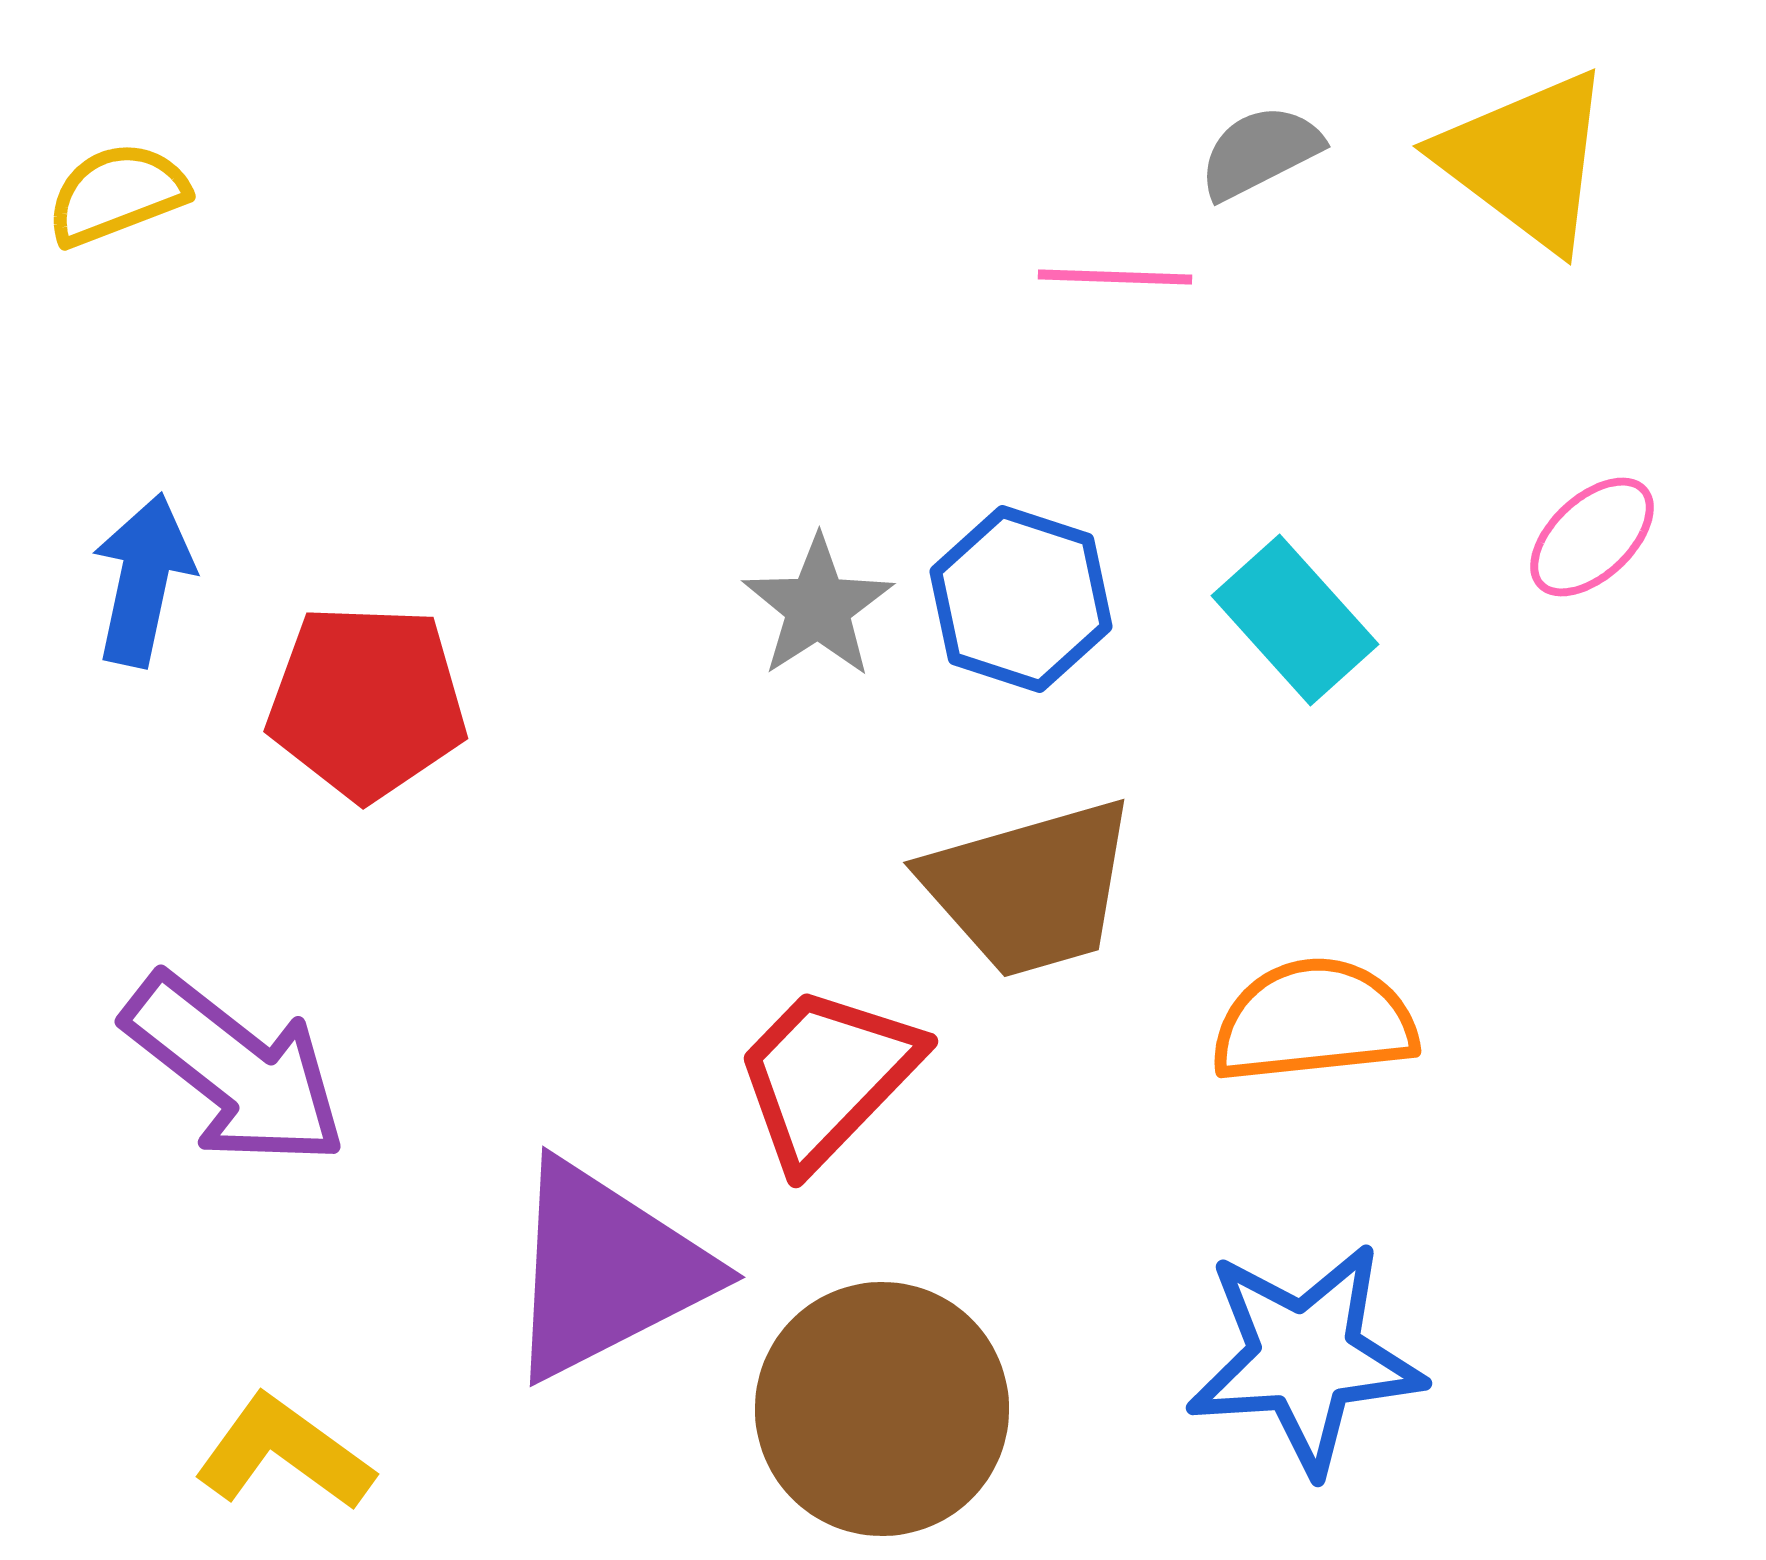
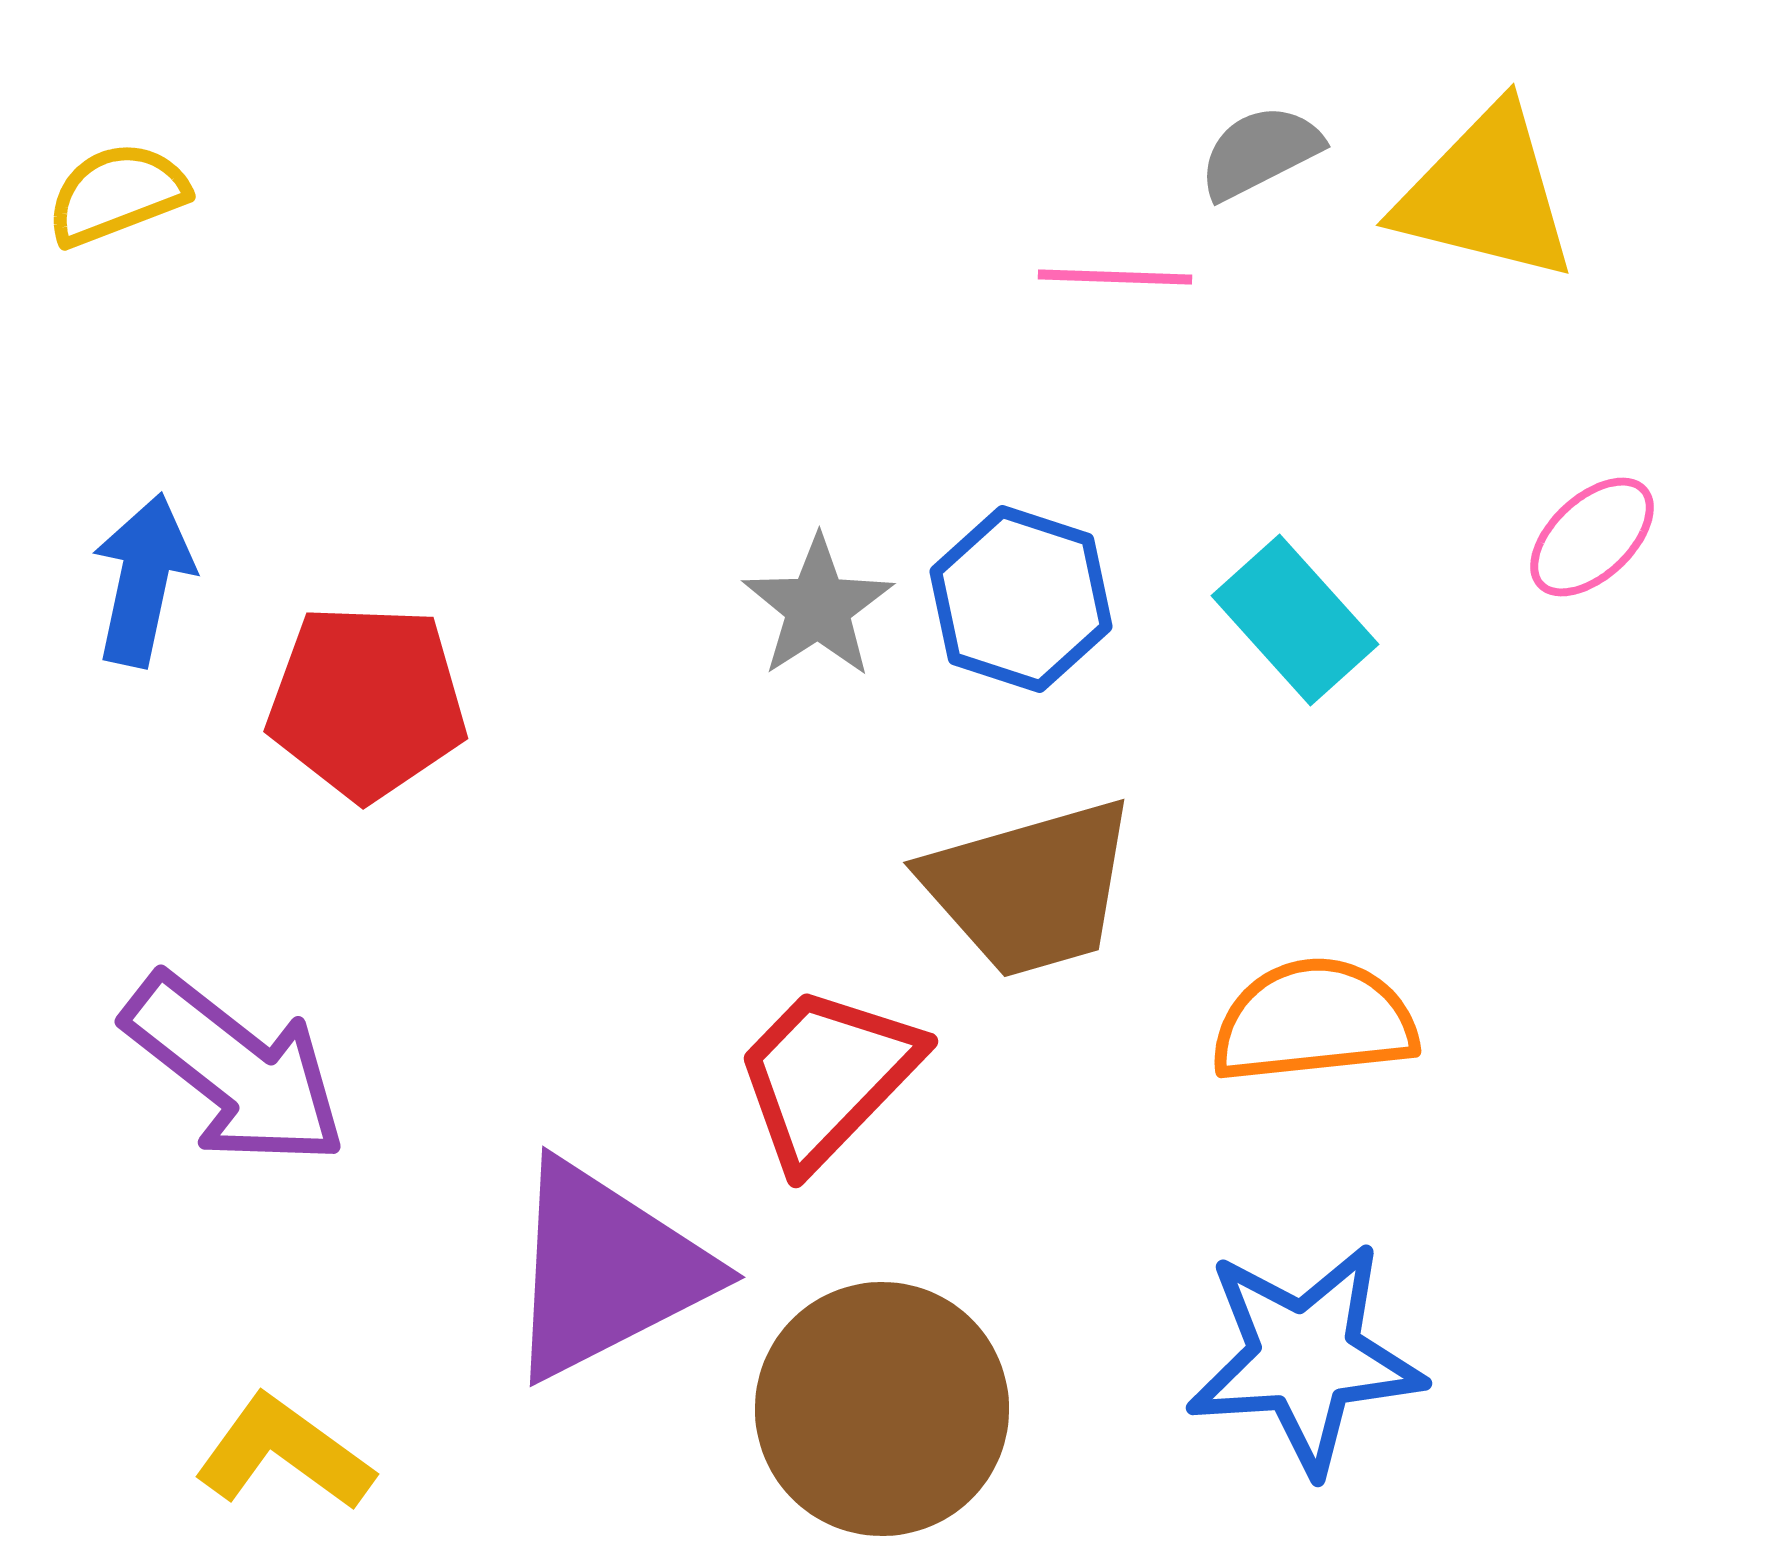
yellow triangle: moved 40 px left, 34 px down; rotated 23 degrees counterclockwise
